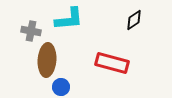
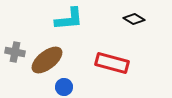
black diamond: moved 1 px up; rotated 65 degrees clockwise
gray cross: moved 16 px left, 21 px down
brown ellipse: rotated 48 degrees clockwise
blue circle: moved 3 px right
